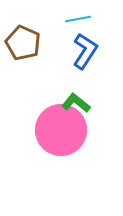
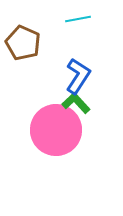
blue L-shape: moved 7 px left, 25 px down
green L-shape: rotated 8 degrees clockwise
pink circle: moved 5 px left
